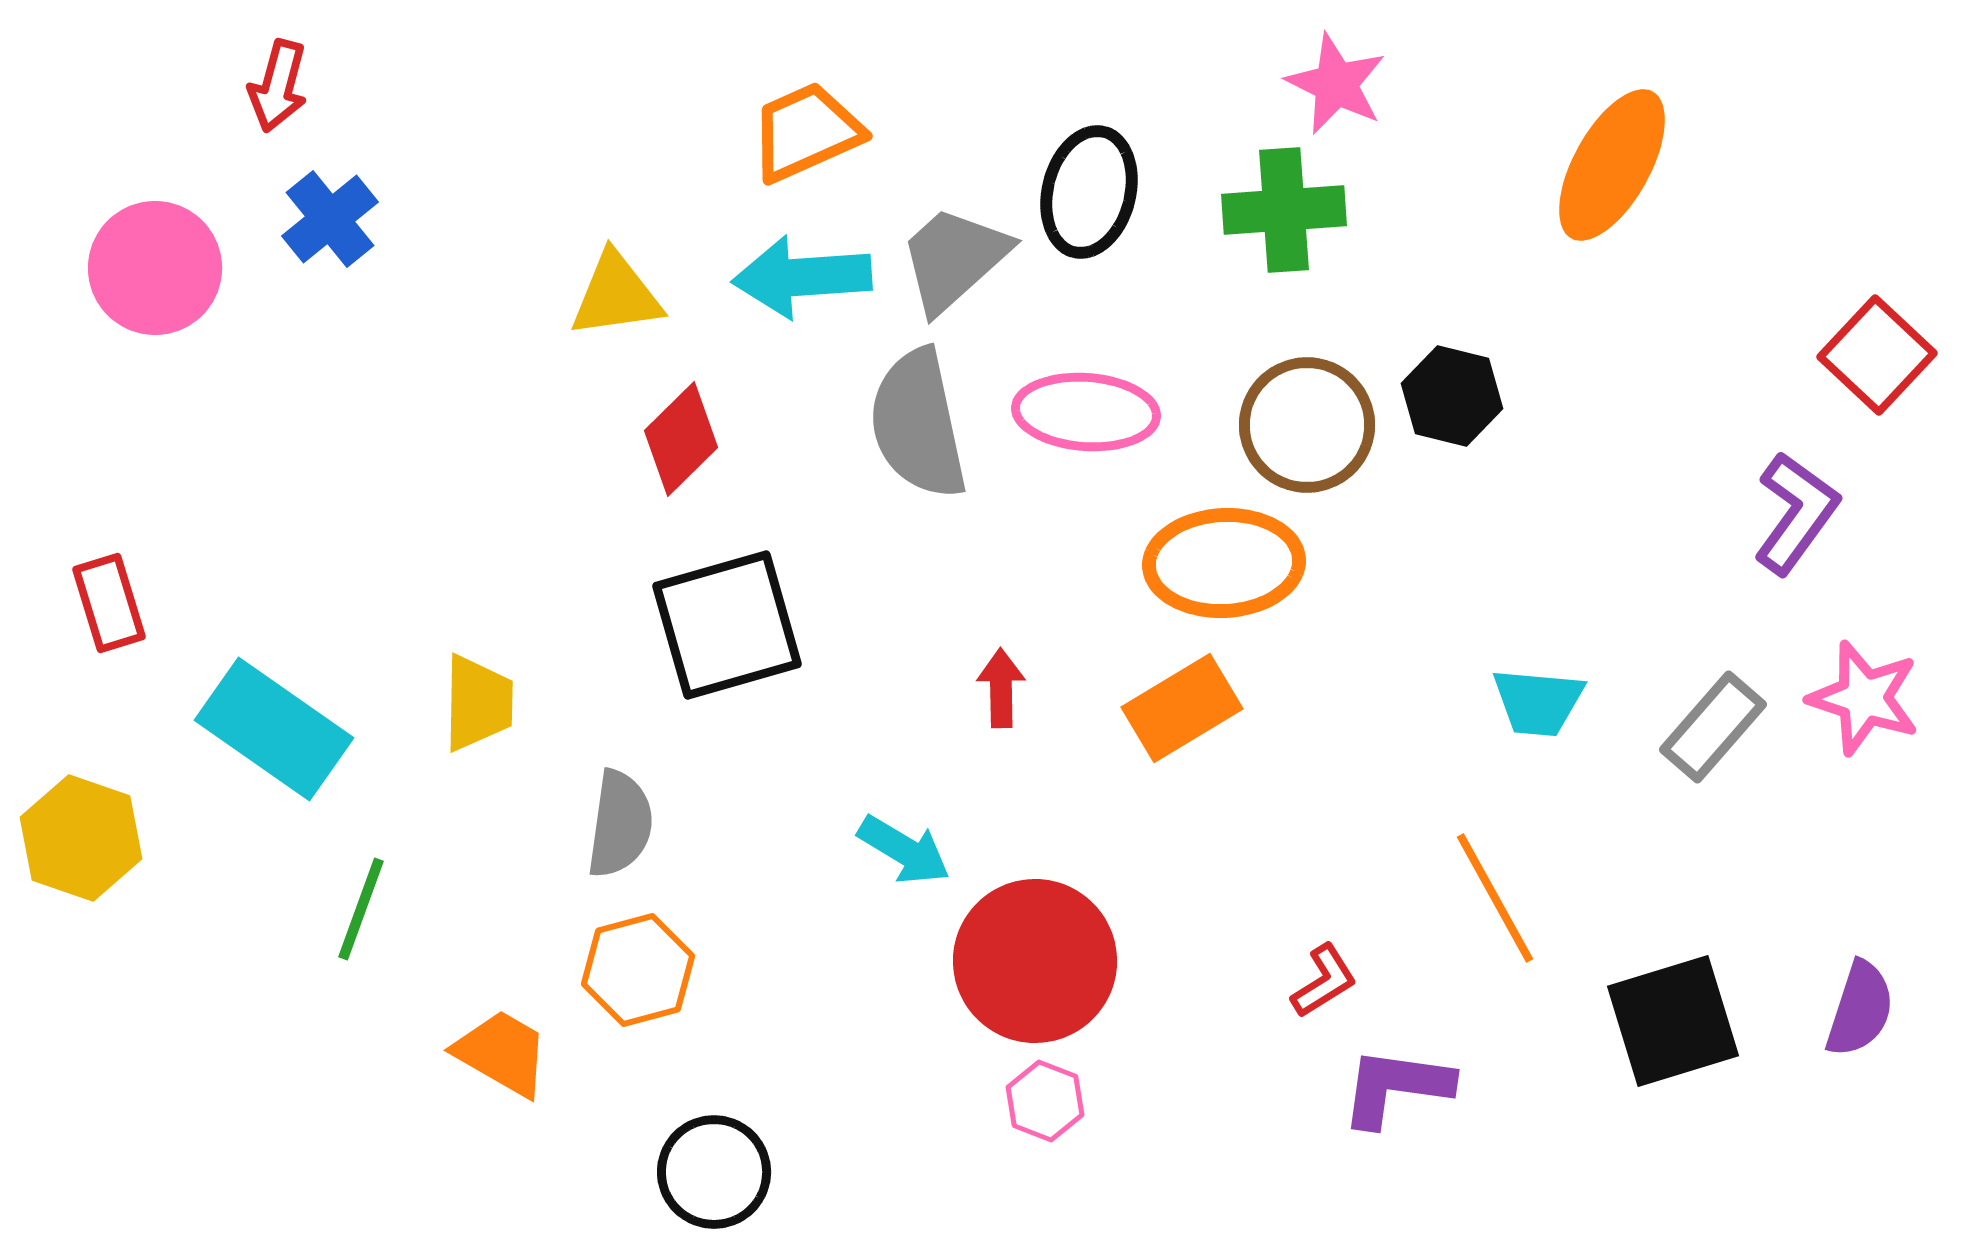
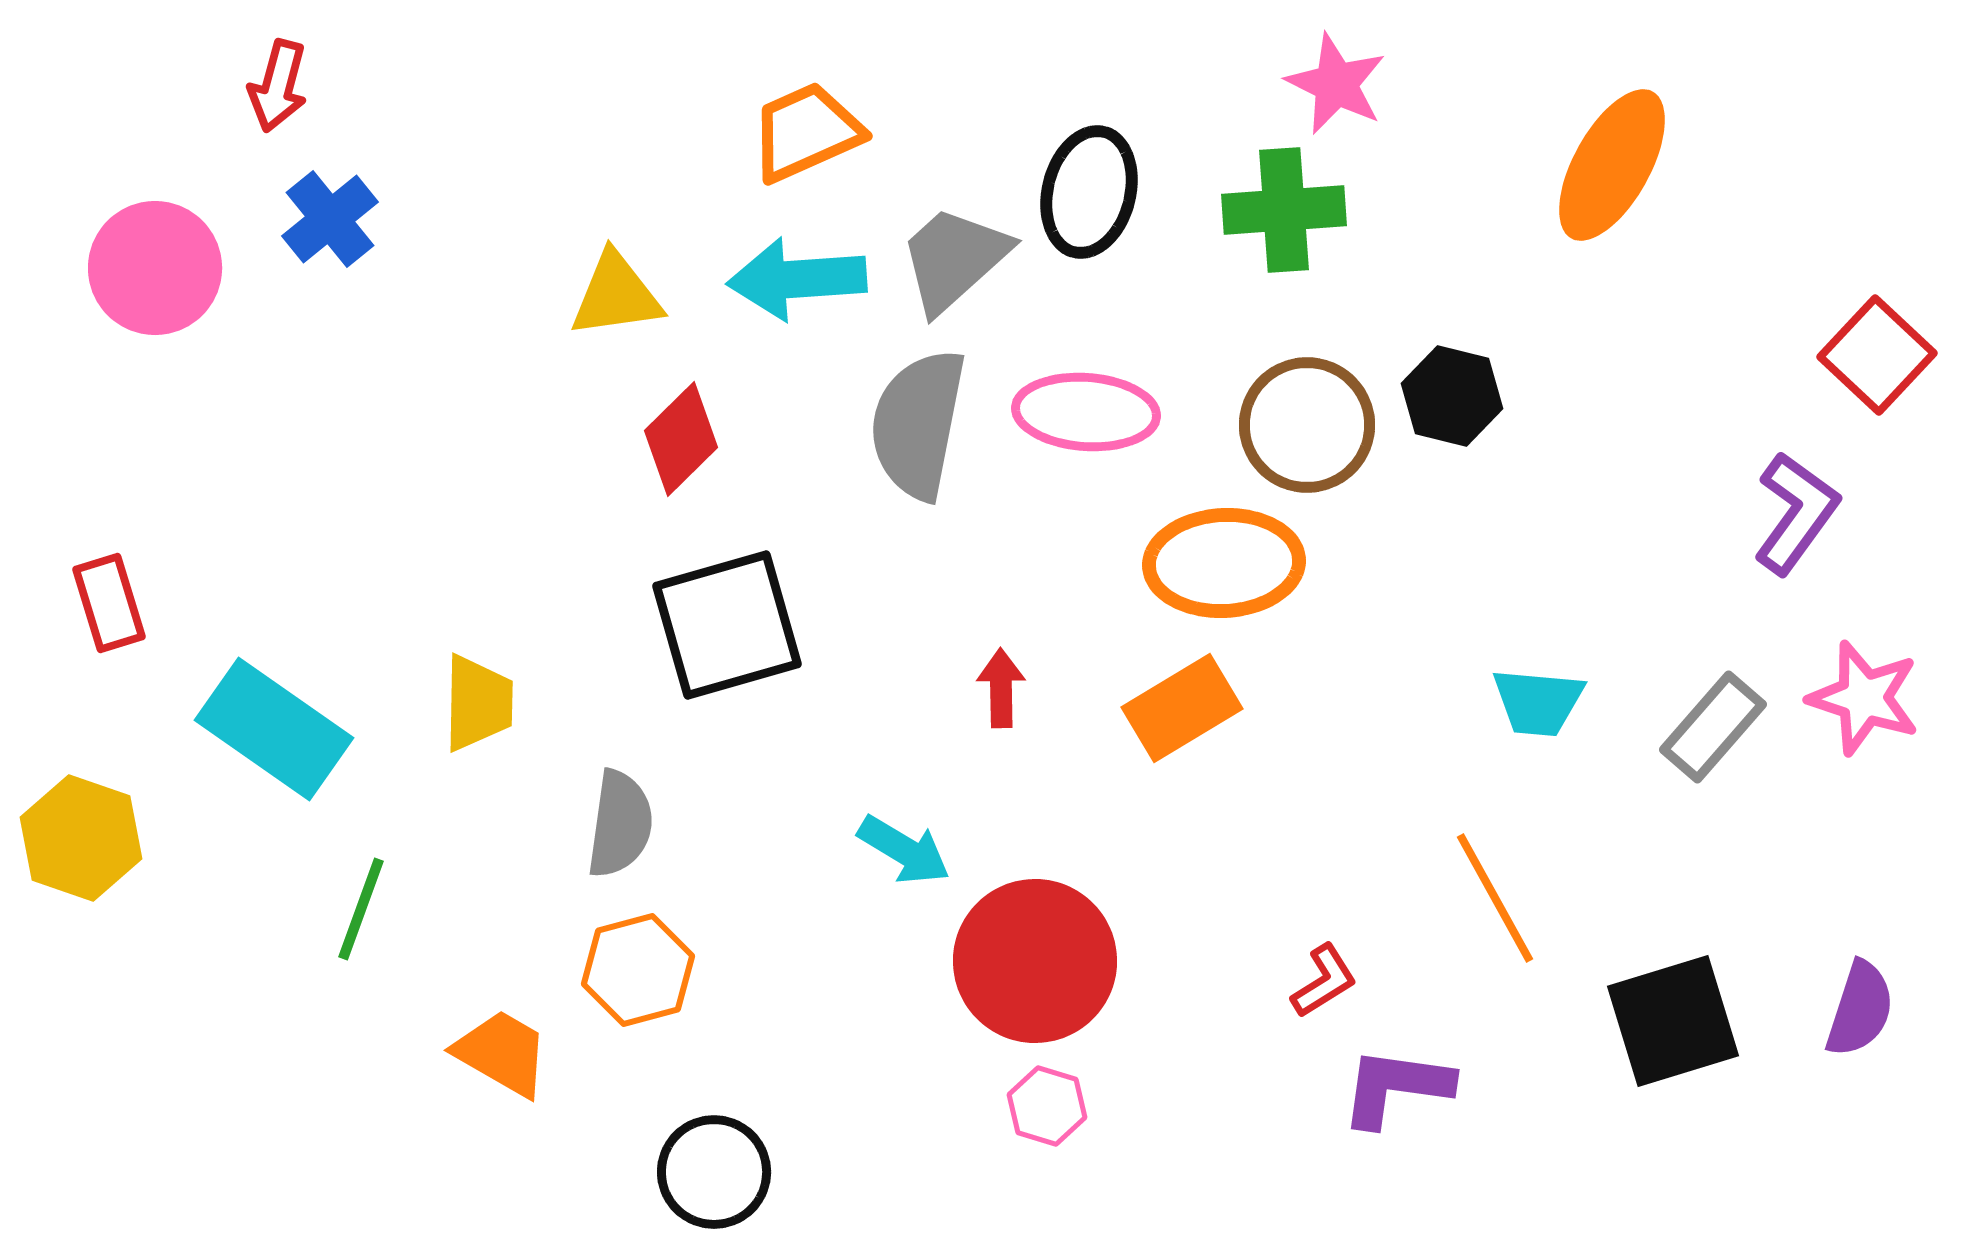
cyan arrow at (802, 277): moved 5 px left, 2 px down
gray semicircle at (918, 424): rotated 23 degrees clockwise
pink hexagon at (1045, 1101): moved 2 px right, 5 px down; rotated 4 degrees counterclockwise
